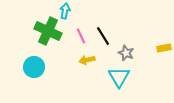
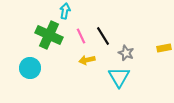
green cross: moved 1 px right, 4 px down
cyan circle: moved 4 px left, 1 px down
